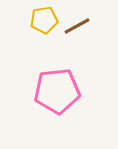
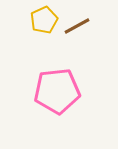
yellow pentagon: rotated 16 degrees counterclockwise
